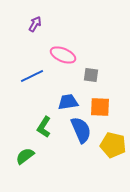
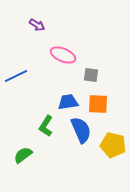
purple arrow: moved 2 px right, 1 px down; rotated 91 degrees clockwise
blue line: moved 16 px left
orange square: moved 2 px left, 3 px up
green L-shape: moved 2 px right, 1 px up
green semicircle: moved 2 px left, 1 px up
